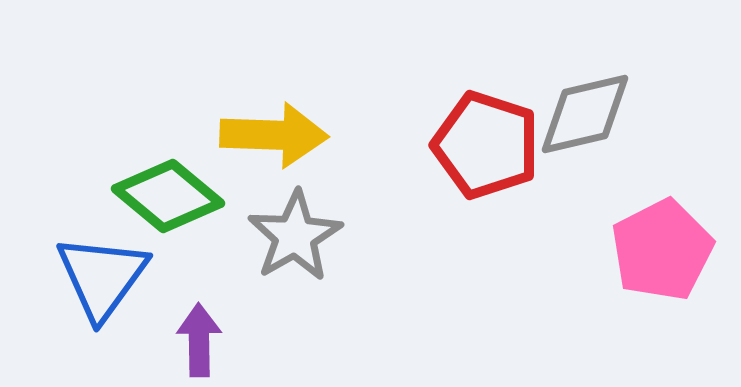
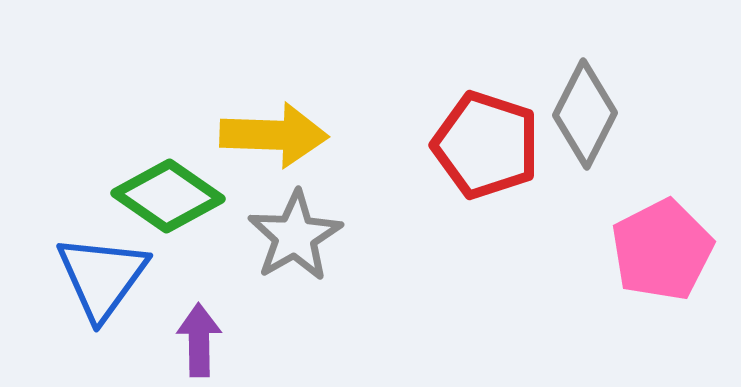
gray diamond: rotated 50 degrees counterclockwise
green diamond: rotated 5 degrees counterclockwise
